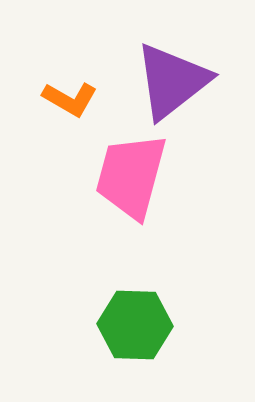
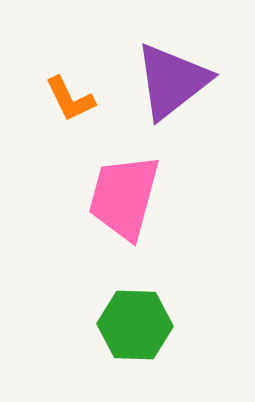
orange L-shape: rotated 34 degrees clockwise
pink trapezoid: moved 7 px left, 21 px down
